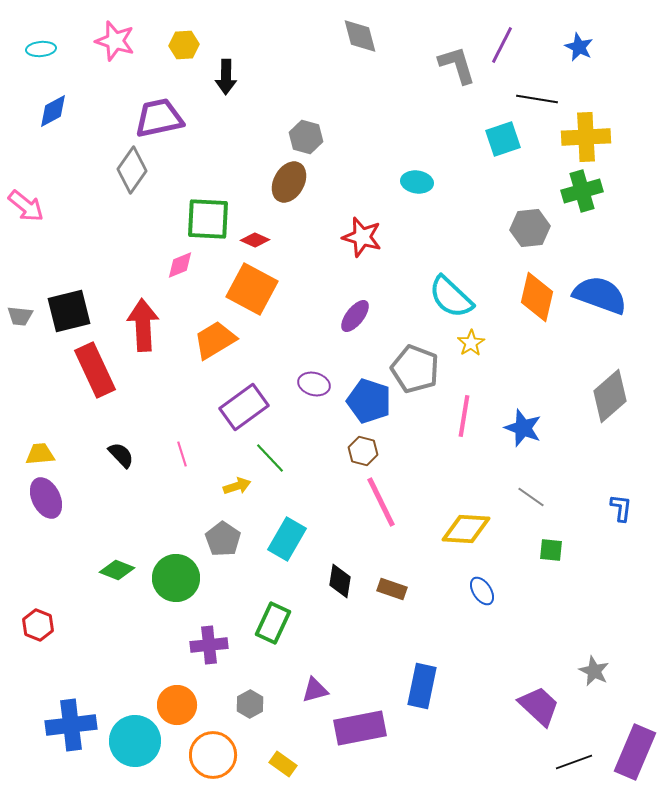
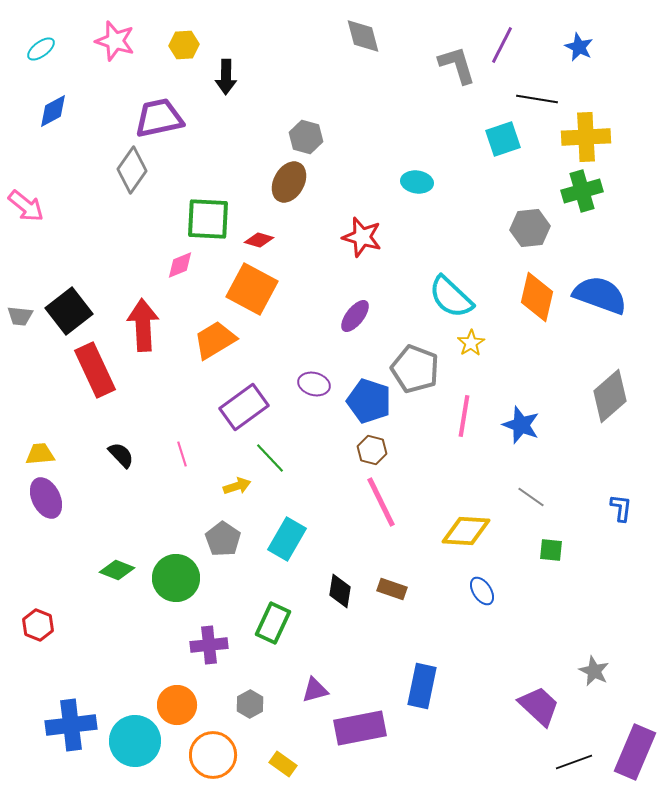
gray diamond at (360, 36): moved 3 px right
cyan ellipse at (41, 49): rotated 32 degrees counterclockwise
red diamond at (255, 240): moved 4 px right; rotated 8 degrees counterclockwise
black square at (69, 311): rotated 24 degrees counterclockwise
blue star at (523, 428): moved 2 px left, 3 px up
brown hexagon at (363, 451): moved 9 px right, 1 px up
yellow diamond at (466, 529): moved 2 px down
black diamond at (340, 581): moved 10 px down
